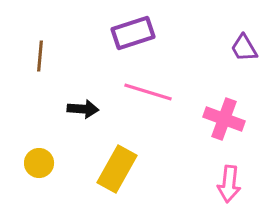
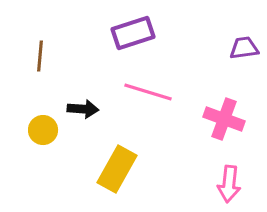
purple trapezoid: rotated 112 degrees clockwise
yellow circle: moved 4 px right, 33 px up
